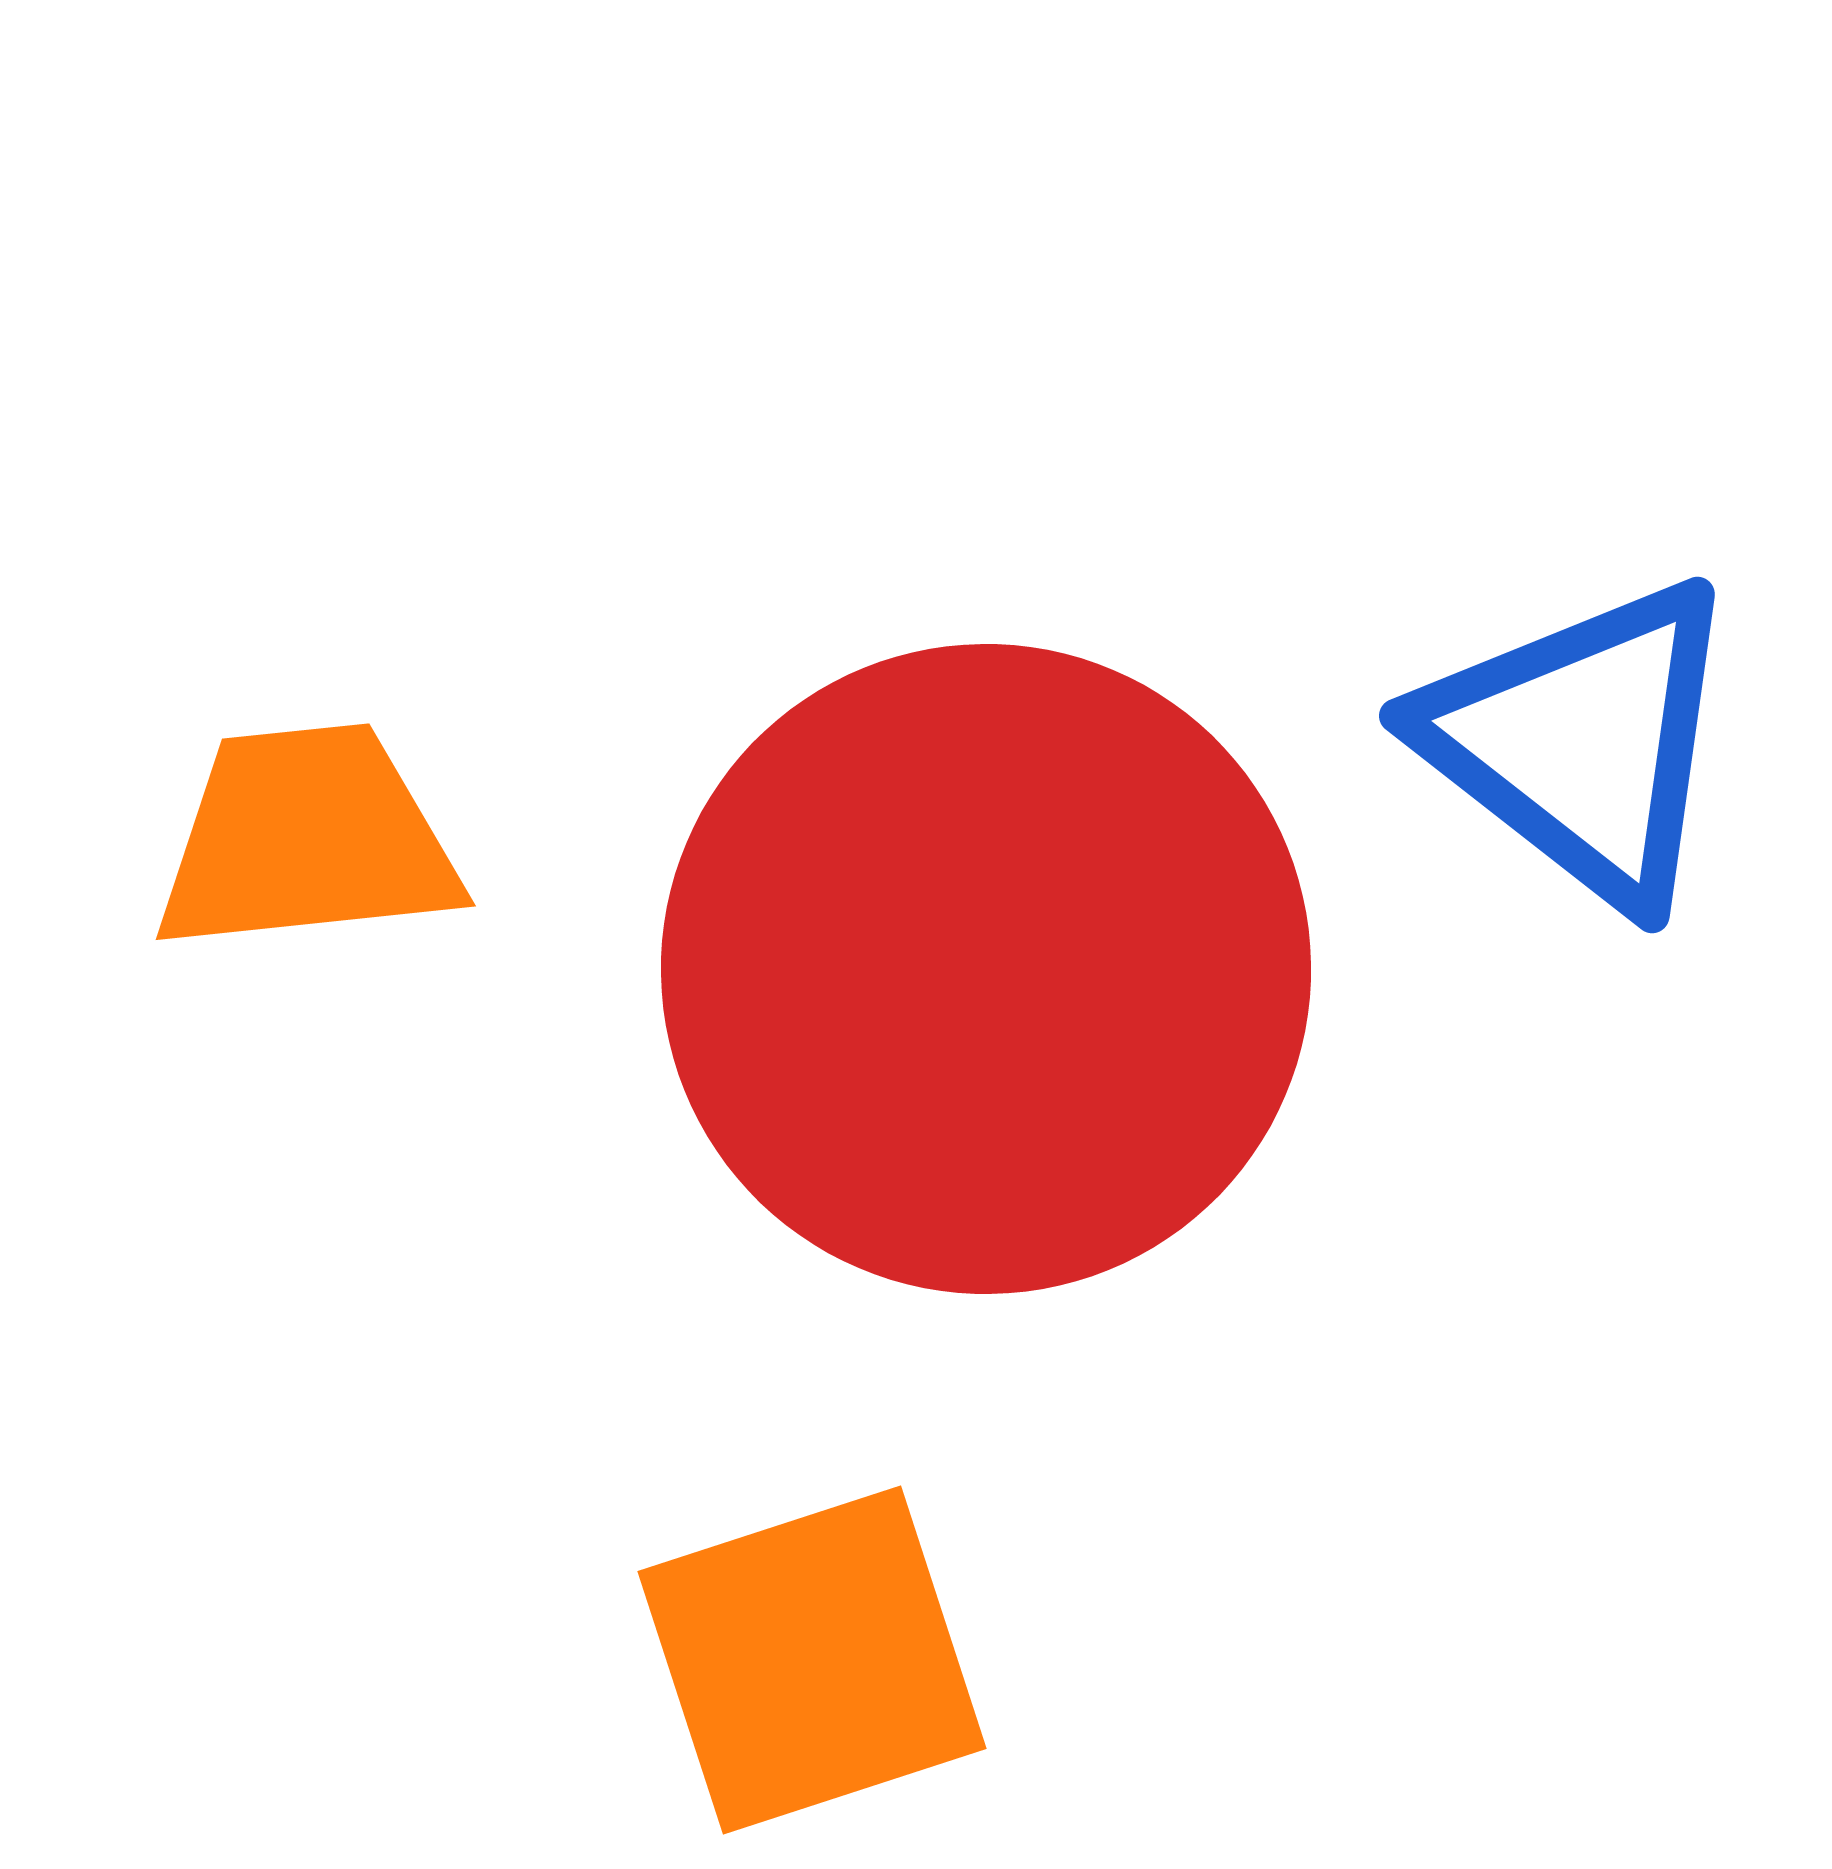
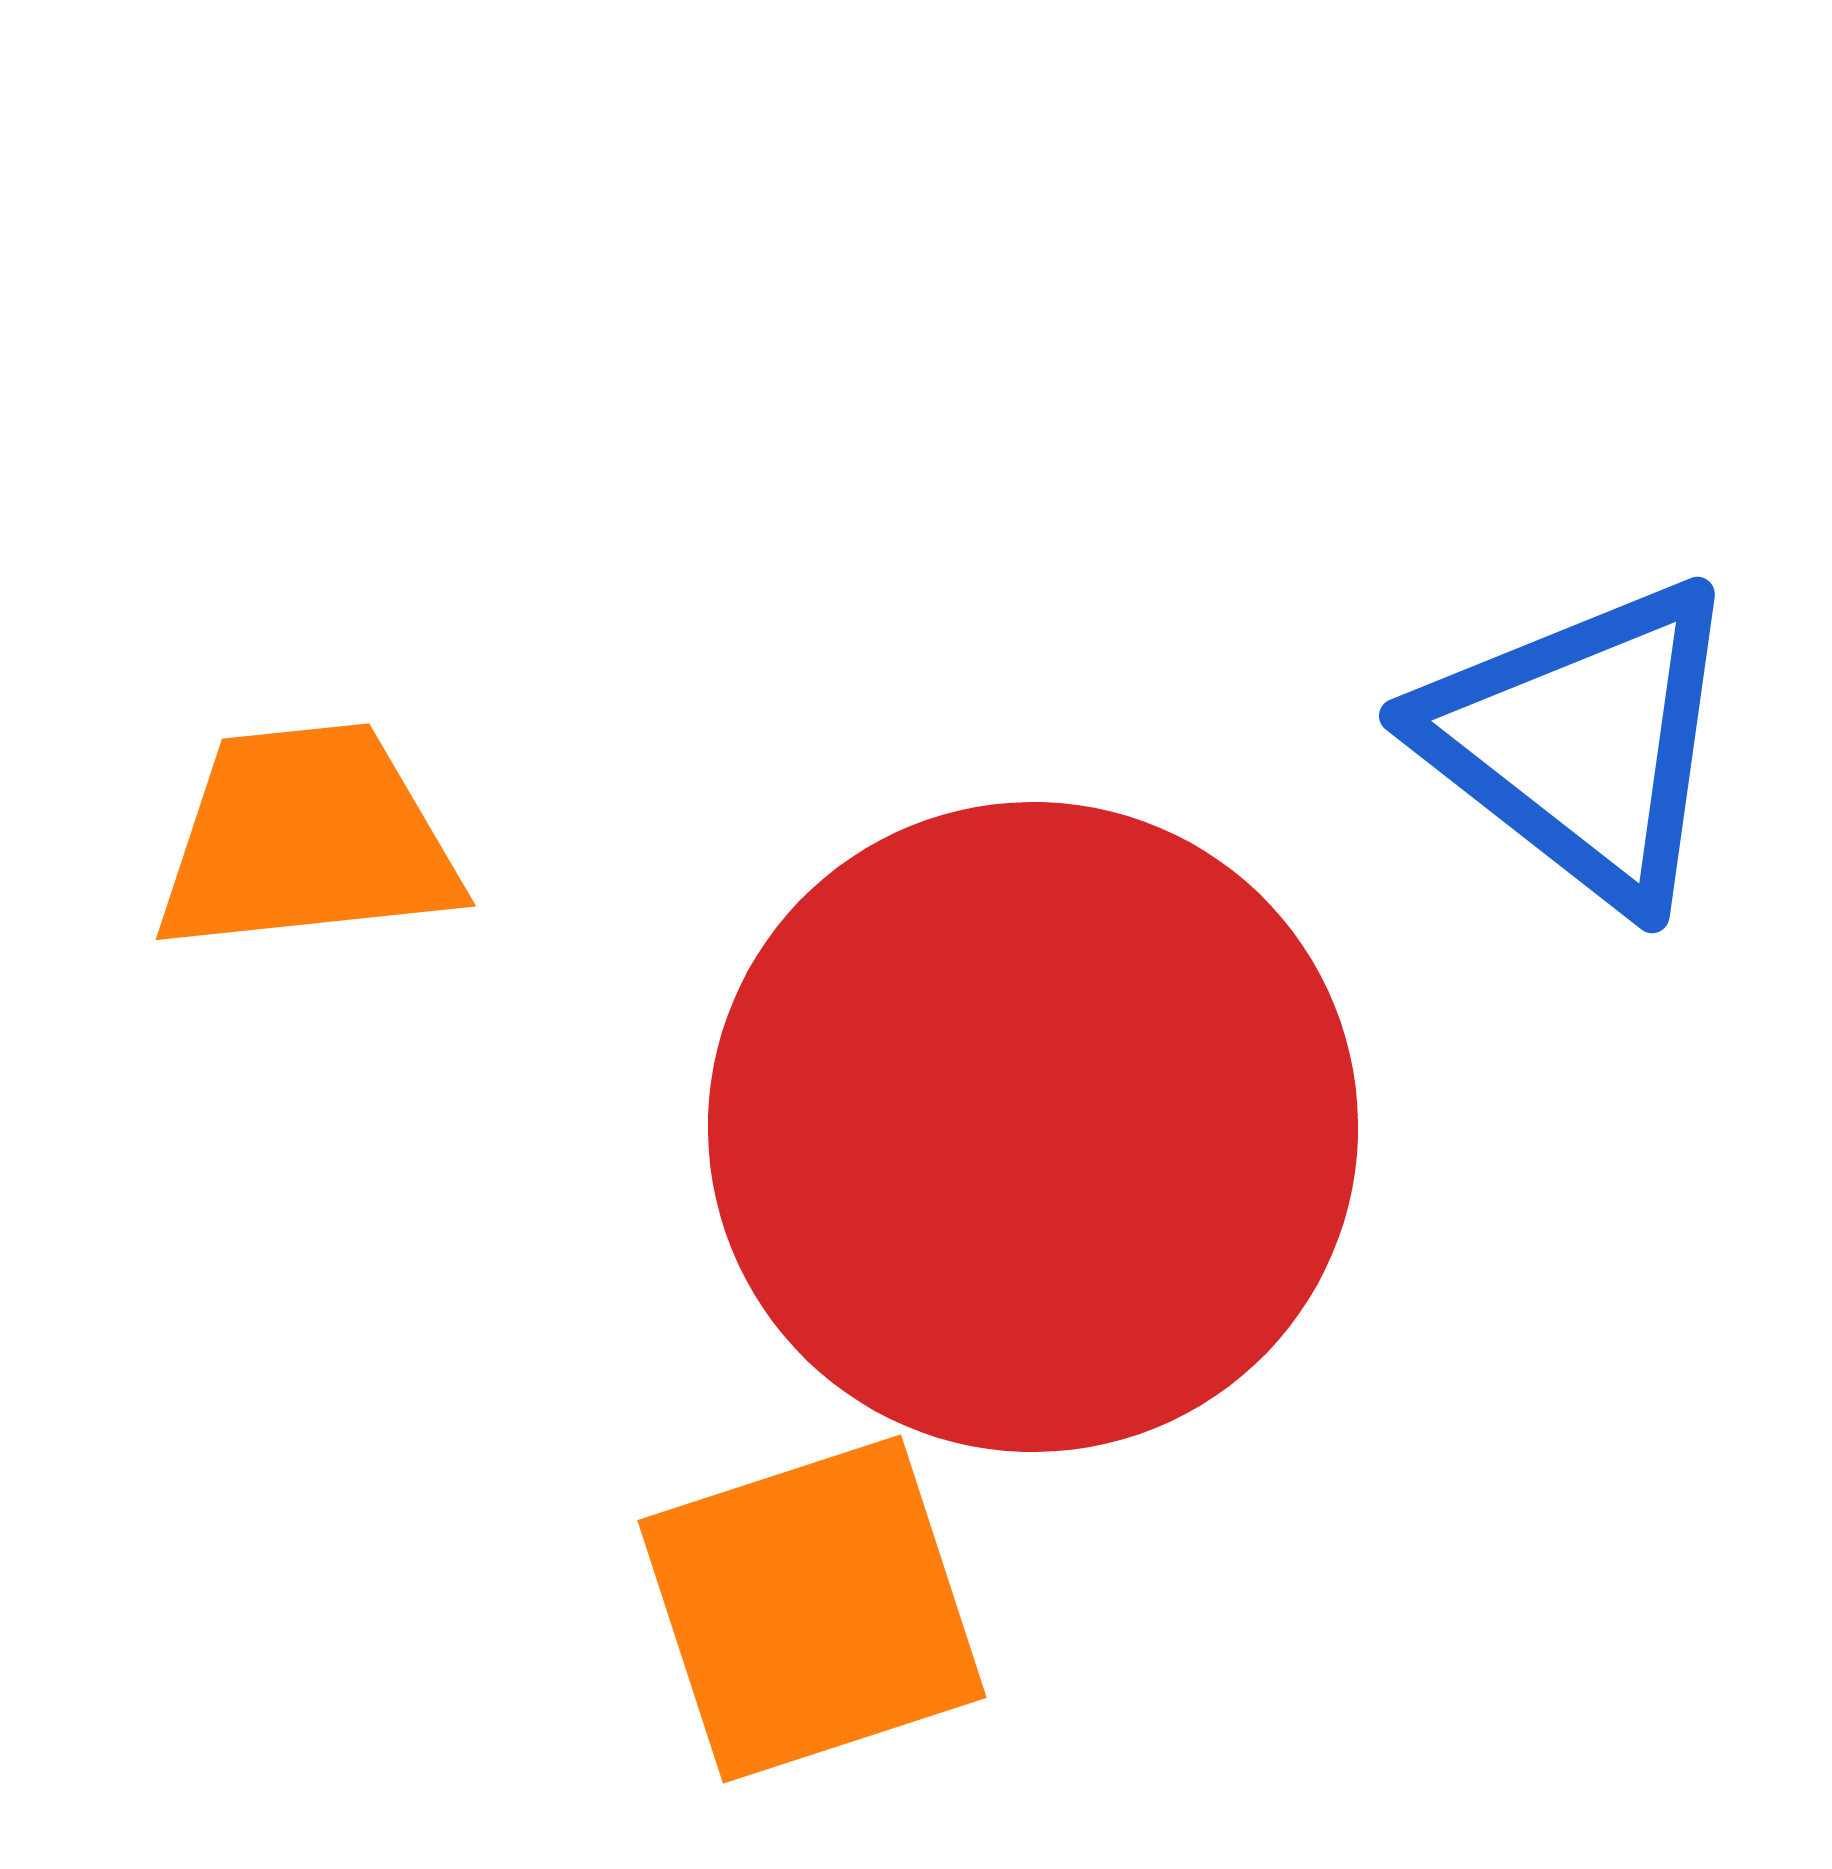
red circle: moved 47 px right, 158 px down
orange square: moved 51 px up
